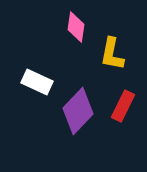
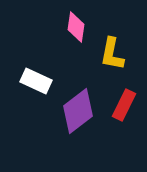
white rectangle: moved 1 px left, 1 px up
red rectangle: moved 1 px right, 1 px up
purple diamond: rotated 9 degrees clockwise
